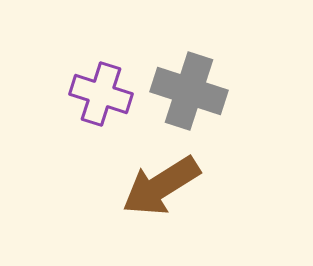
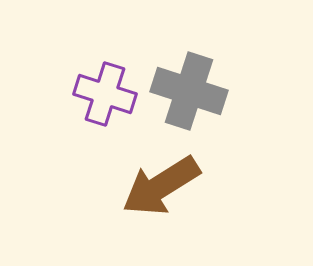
purple cross: moved 4 px right
